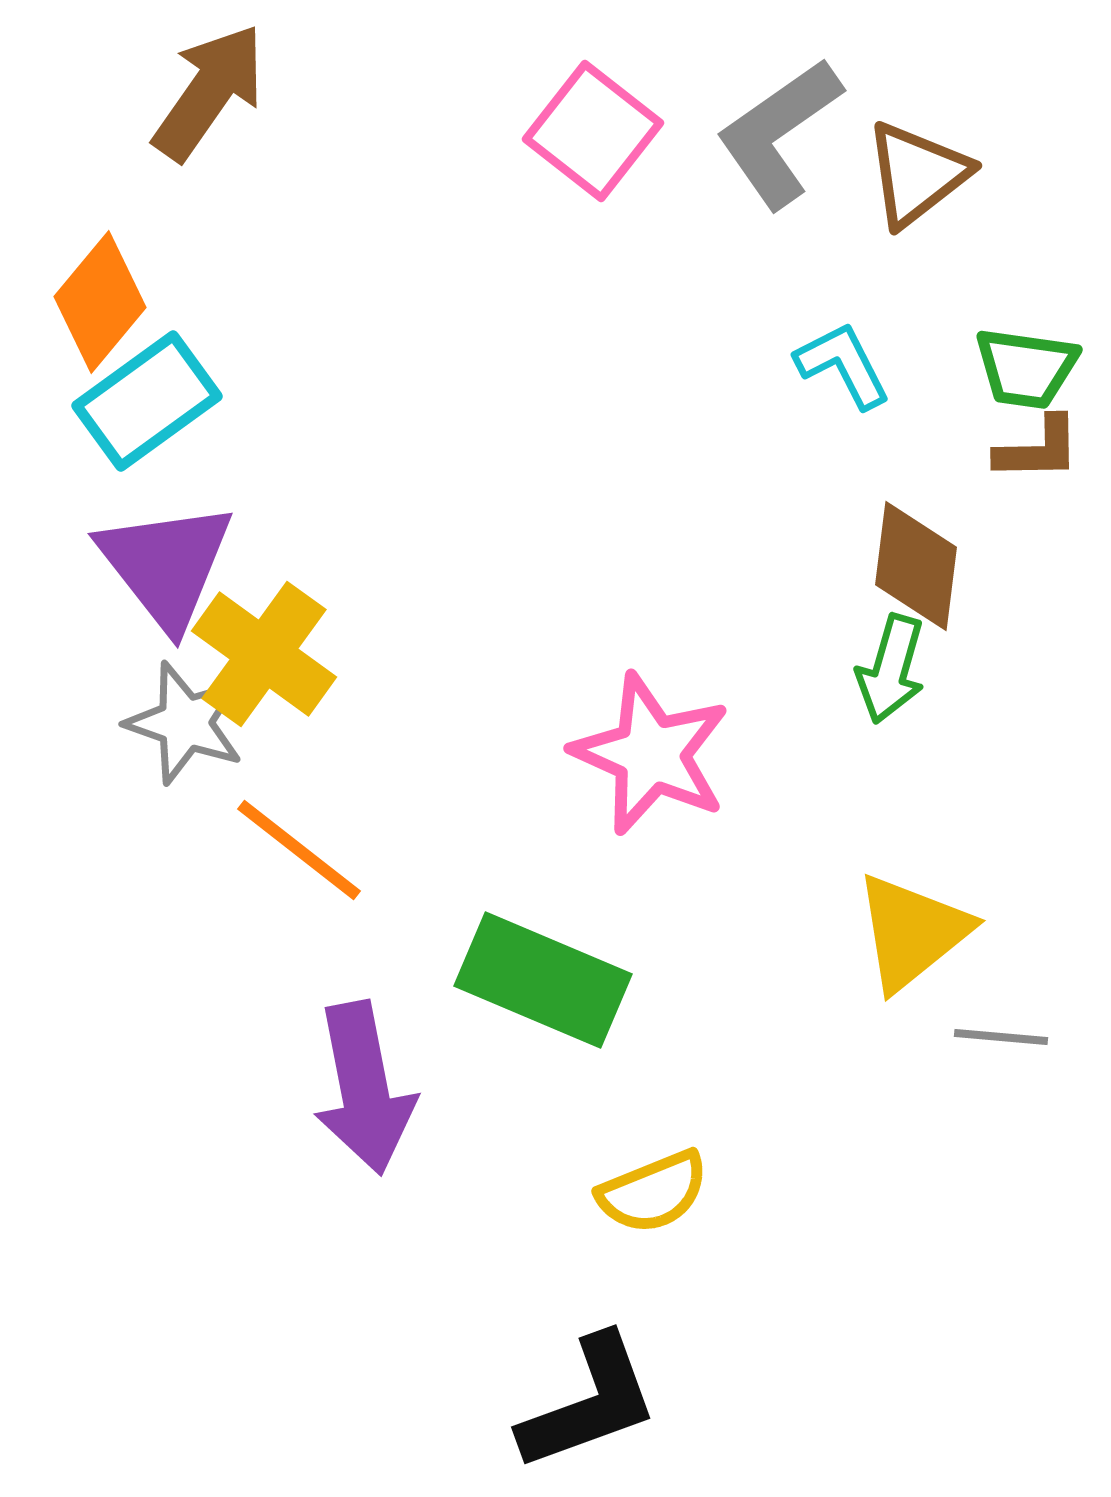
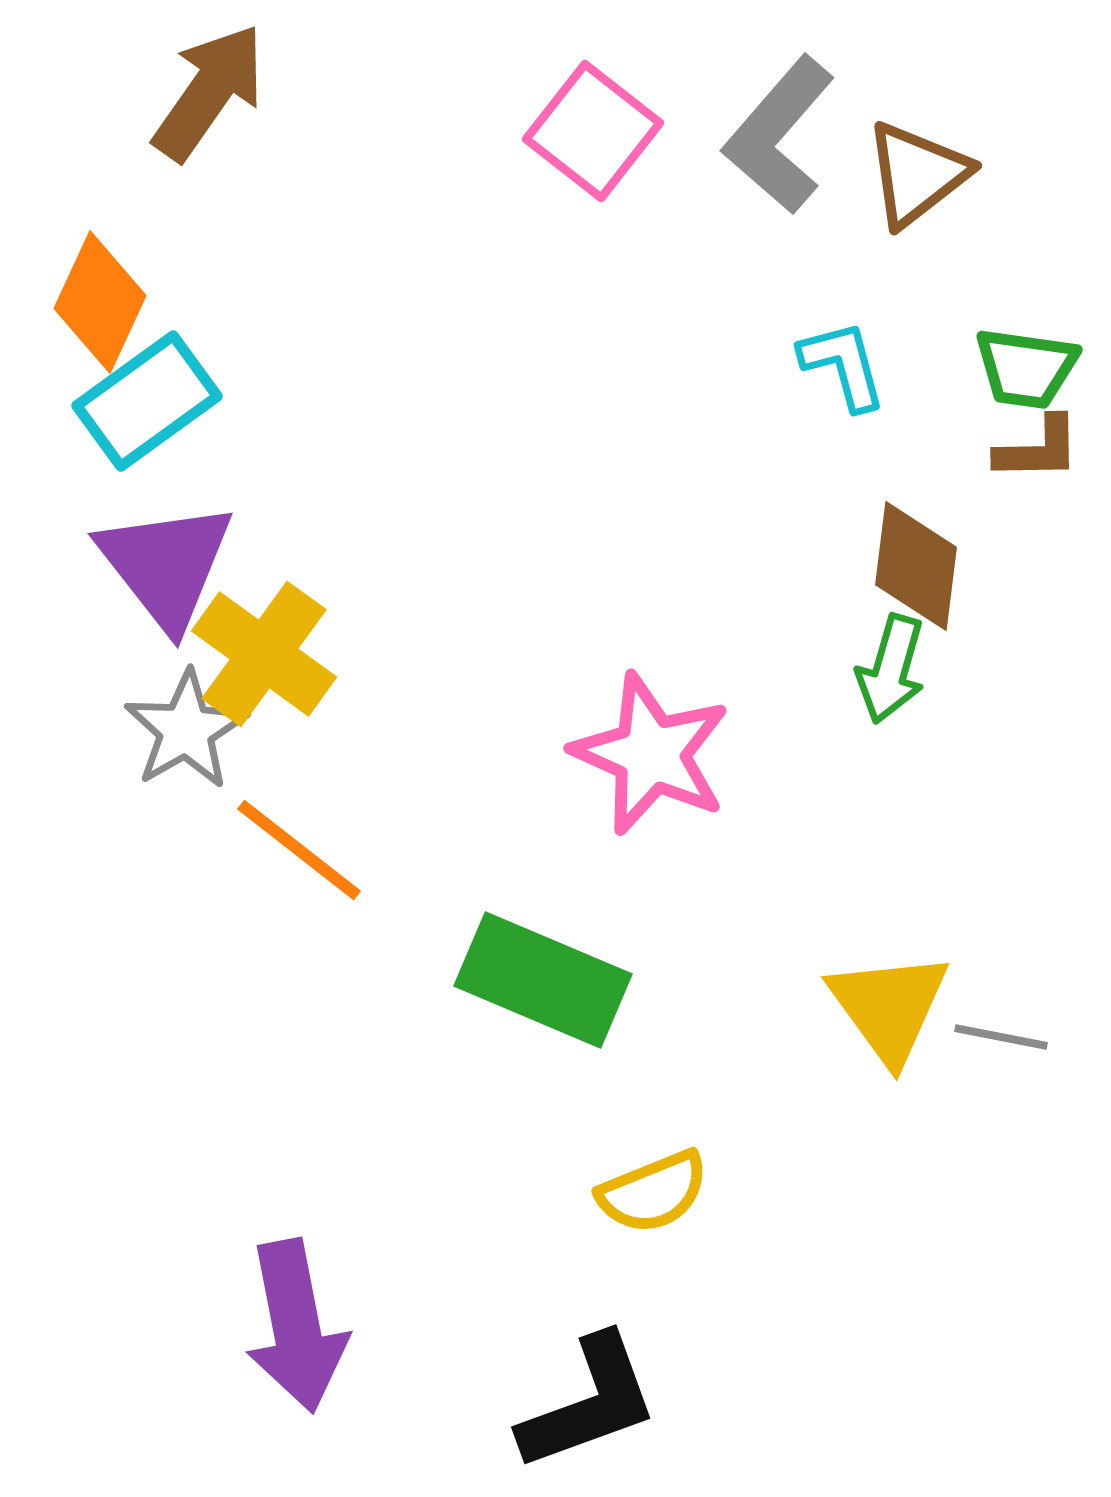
gray L-shape: moved 2 px down; rotated 14 degrees counterclockwise
orange diamond: rotated 15 degrees counterclockwise
cyan L-shape: rotated 12 degrees clockwise
gray star: moved 1 px right, 7 px down; rotated 23 degrees clockwise
yellow triangle: moved 23 px left, 75 px down; rotated 27 degrees counterclockwise
gray line: rotated 6 degrees clockwise
purple arrow: moved 68 px left, 238 px down
